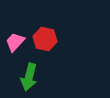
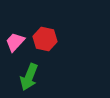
green arrow: rotated 8 degrees clockwise
